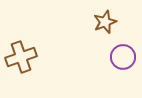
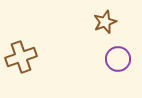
purple circle: moved 5 px left, 2 px down
